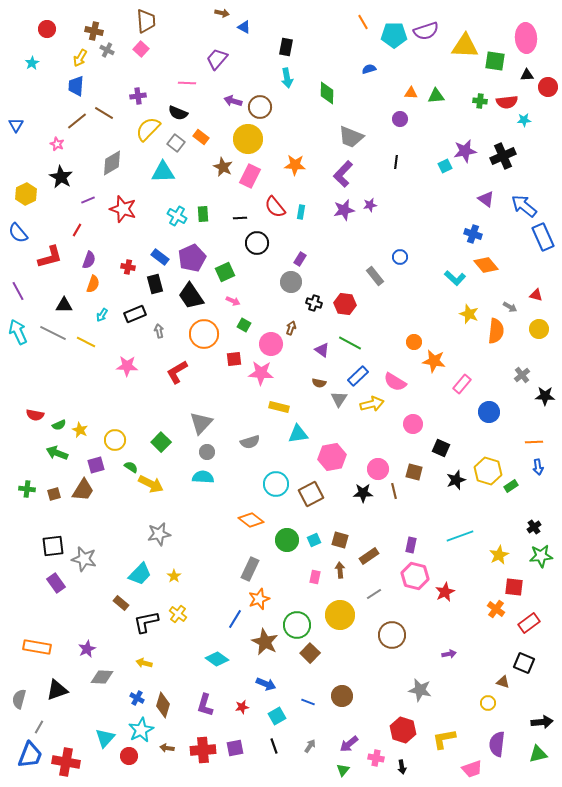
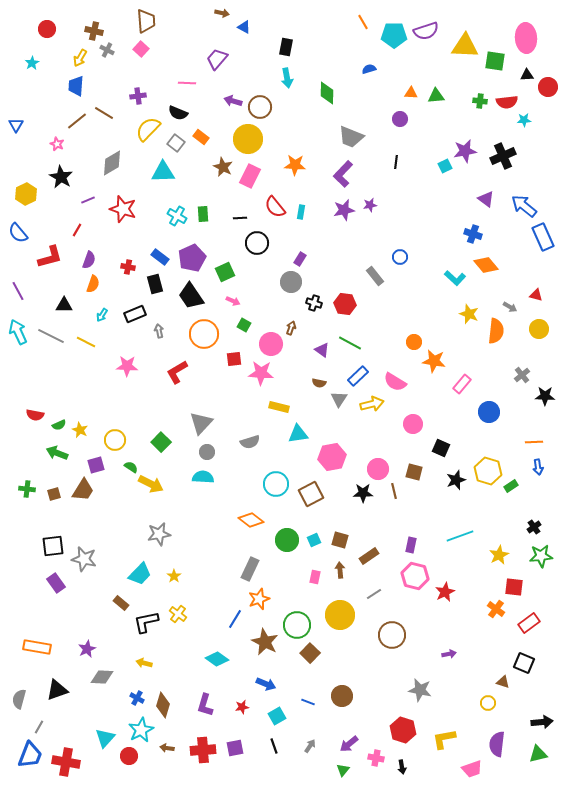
gray line at (53, 333): moved 2 px left, 3 px down
